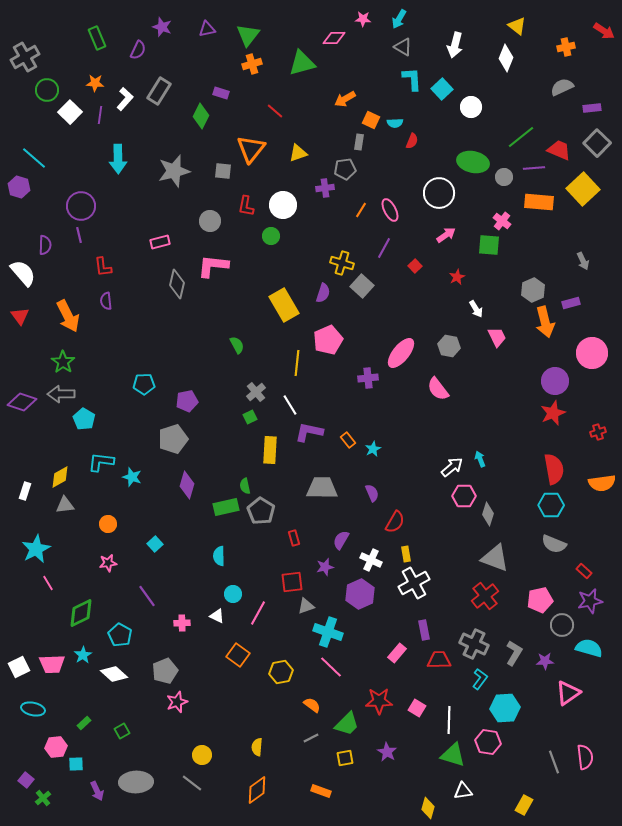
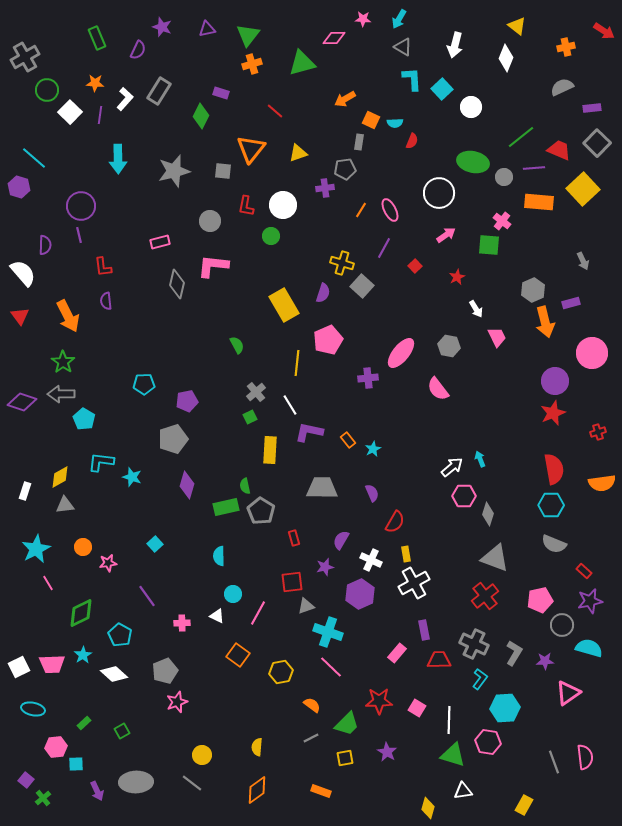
orange circle at (108, 524): moved 25 px left, 23 px down
